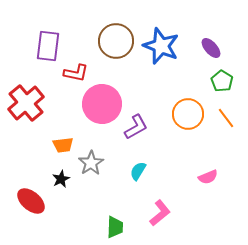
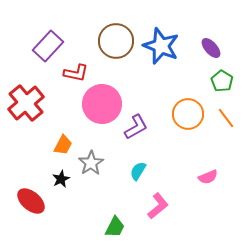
purple rectangle: rotated 36 degrees clockwise
orange trapezoid: rotated 55 degrees counterclockwise
pink L-shape: moved 2 px left, 7 px up
green trapezoid: rotated 25 degrees clockwise
